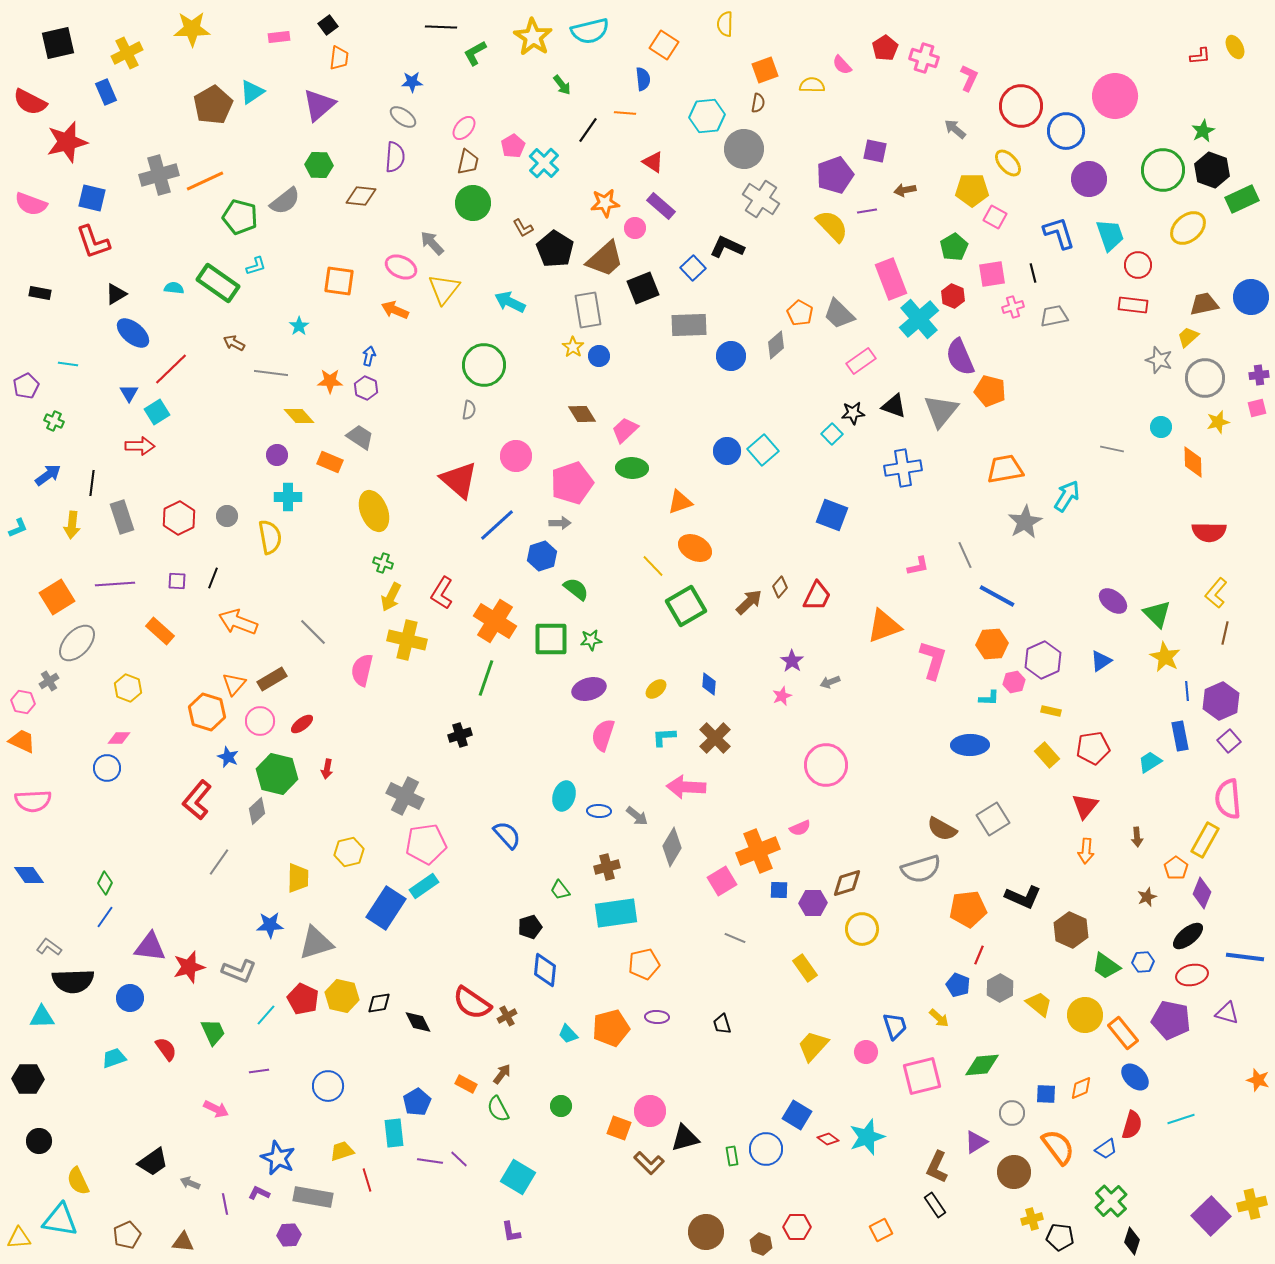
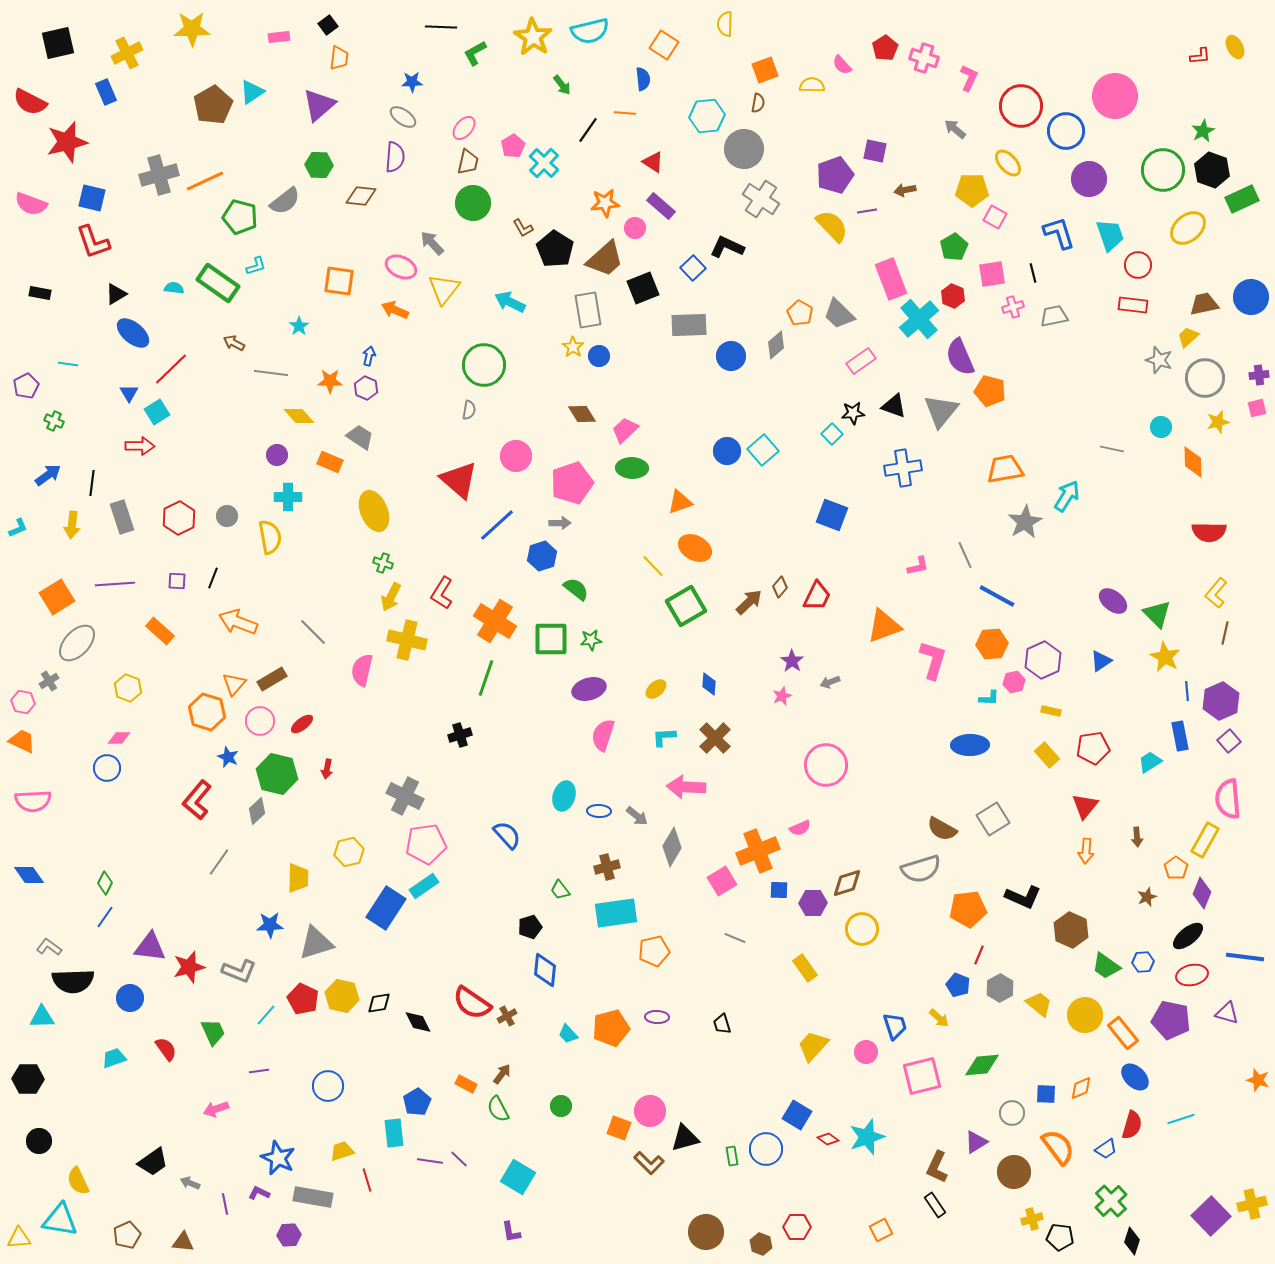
orange pentagon at (644, 964): moved 10 px right, 13 px up
pink arrow at (216, 1109): rotated 135 degrees clockwise
